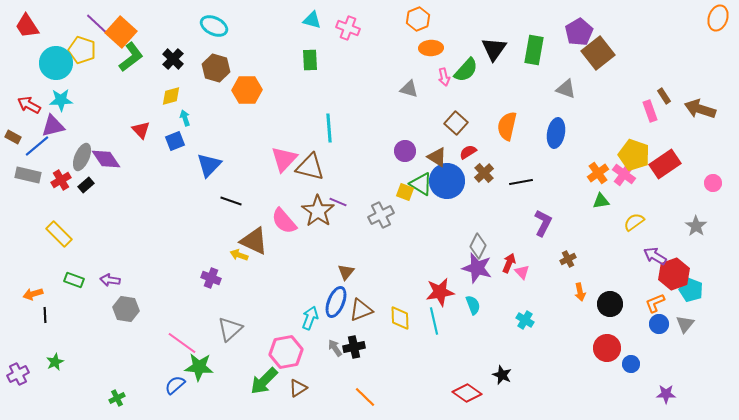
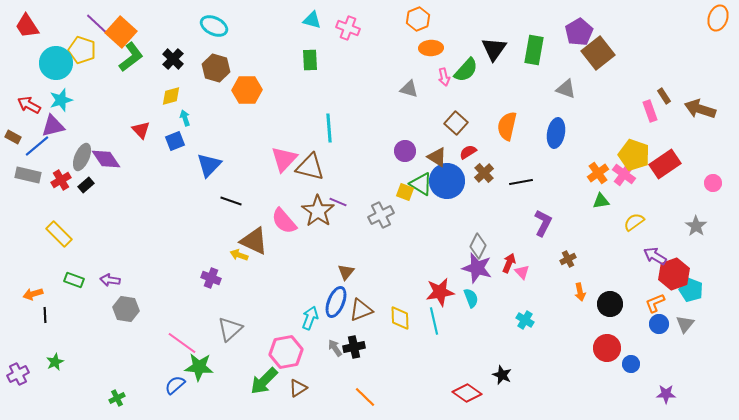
cyan star at (61, 100): rotated 15 degrees counterclockwise
cyan semicircle at (473, 305): moved 2 px left, 7 px up
